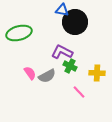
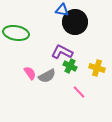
green ellipse: moved 3 px left; rotated 25 degrees clockwise
yellow cross: moved 5 px up; rotated 14 degrees clockwise
